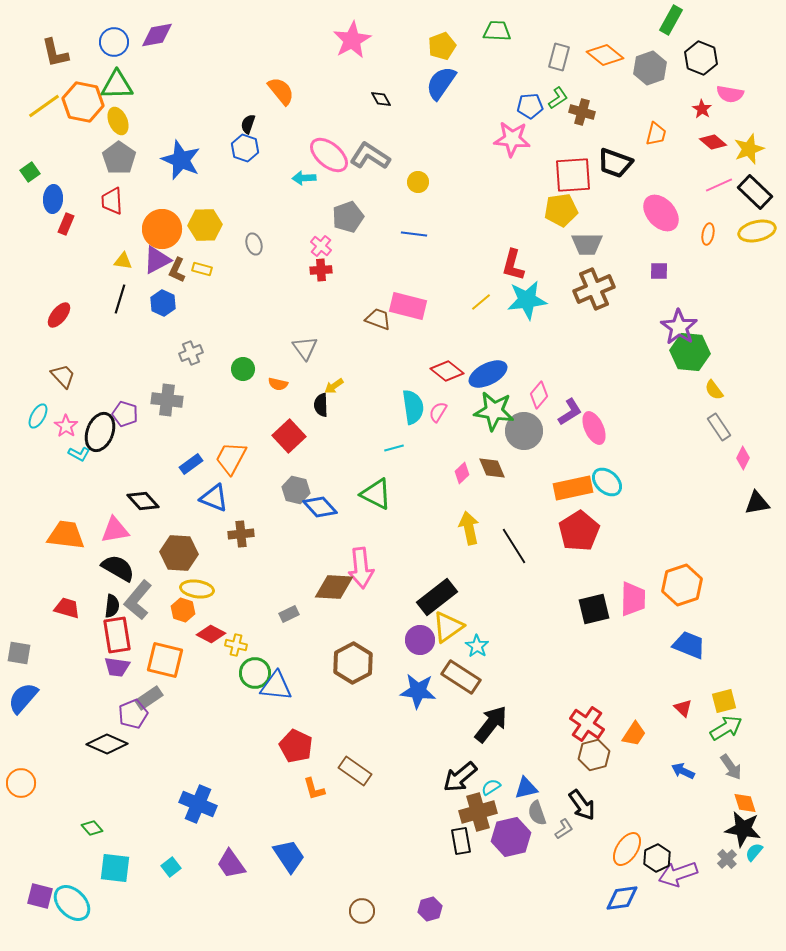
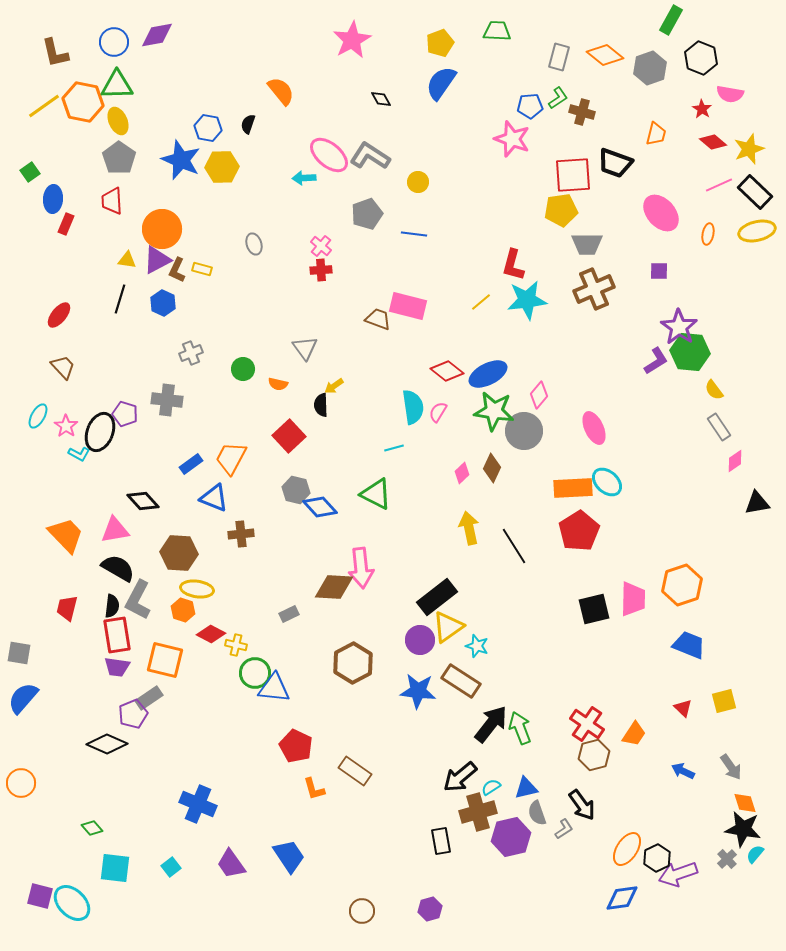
yellow pentagon at (442, 46): moved 2 px left, 3 px up
pink star at (512, 139): rotated 15 degrees clockwise
blue hexagon at (245, 148): moved 37 px left, 20 px up; rotated 8 degrees counterclockwise
gray pentagon at (348, 217): moved 19 px right, 3 px up
yellow hexagon at (205, 225): moved 17 px right, 58 px up
yellow triangle at (123, 261): moved 4 px right, 1 px up
brown trapezoid at (63, 376): moved 9 px up
purple L-shape at (570, 412): moved 86 px right, 51 px up
pink diamond at (743, 458): moved 8 px left, 3 px down; rotated 30 degrees clockwise
brown diamond at (492, 468): rotated 48 degrees clockwise
orange rectangle at (573, 488): rotated 9 degrees clockwise
orange trapezoid at (66, 535): rotated 39 degrees clockwise
gray L-shape at (138, 600): rotated 12 degrees counterclockwise
red trapezoid at (67, 608): rotated 92 degrees counterclockwise
cyan star at (477, 646): rotated 15 degrees counterclockwise
brown rectangle at (461, 677): moved 4 px down
blue triangle at (276, 686): moved 2 px left, 2 px down
green arrow at (726, 728): moved 206 px left; rotated 80 degrees counterclockwise
black rectangle at (461, 841): moved 20 px left
cyan semicircle at (754, 852): moved 1 px right, 2 px down
